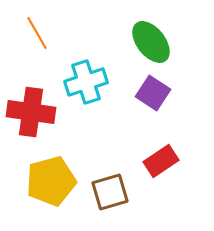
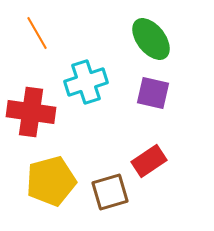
green ellipse: moved 3 px up
purple square: rotated 20 degrees counterclockwise
red rectangle: moved 12 px left
